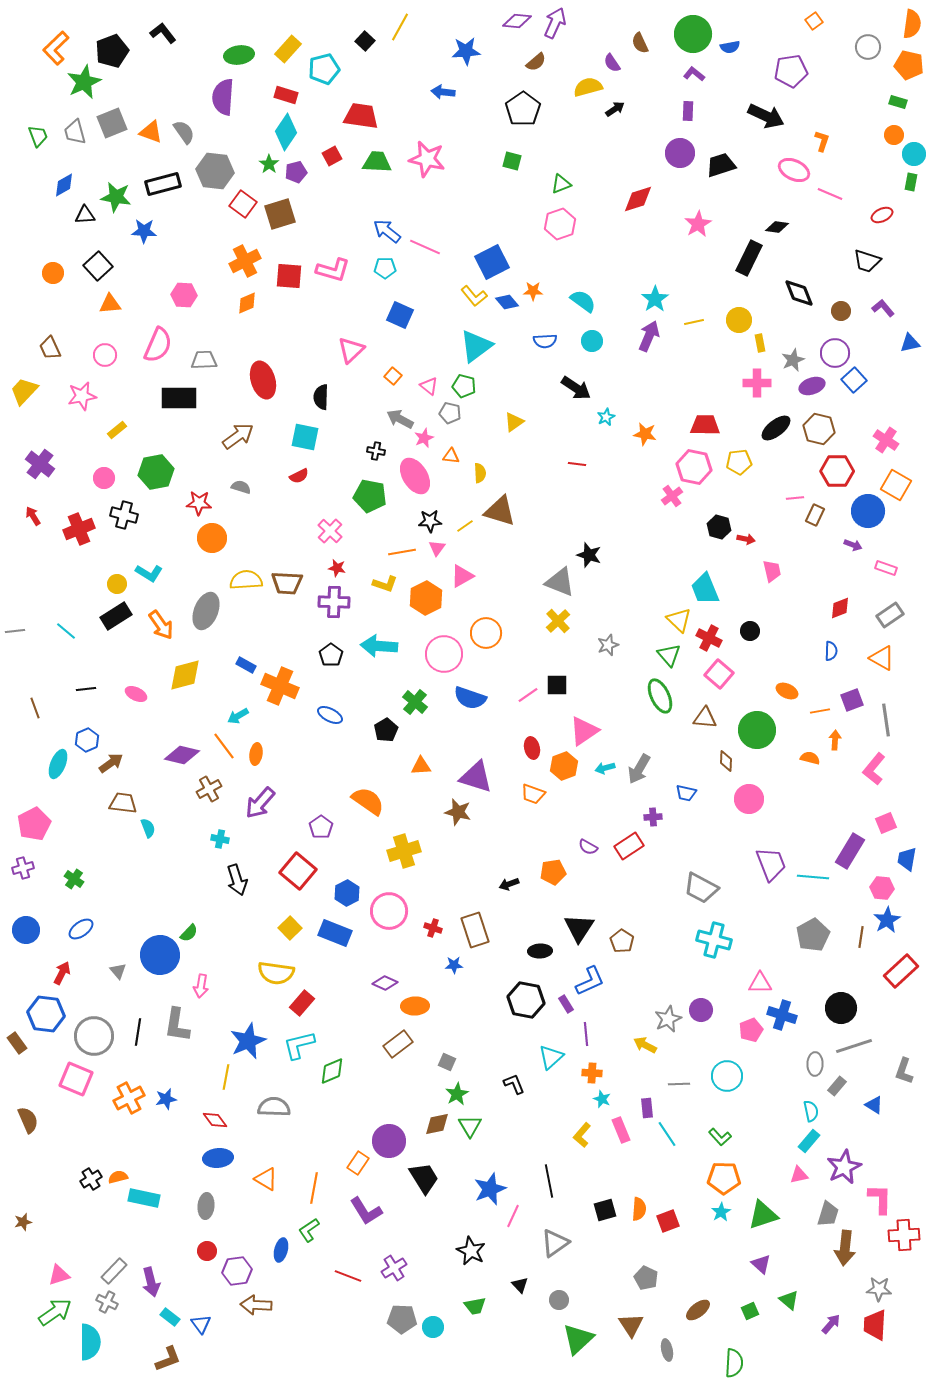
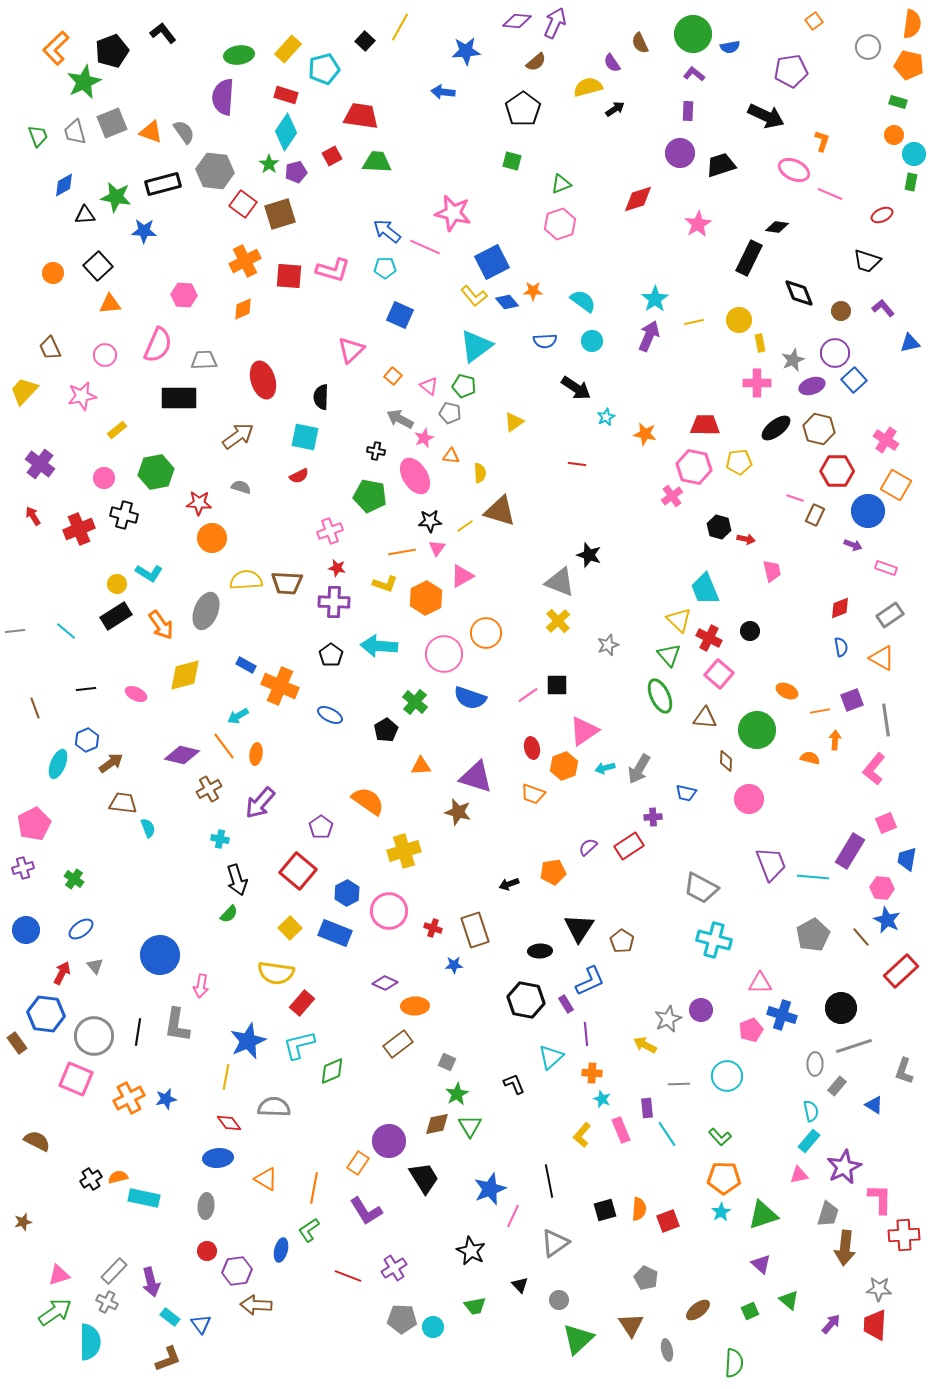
pink star at (427, 159): moved 26 px right, 54 px down
orange diamond at (247, 303): moved 4 px left, 6 px down
pink line at (795, 498): rotated 24 degrees clockwise
pink cross at (330, 531): rotated 25 degrees clockwise
blue semicircle at (831, 651): moved 10 px right, 4 px up; rotated 12 degrees counterclockwise
purple semicircle at (588, 847): rotated 108 degrees clockwise
blue star at (887, 920): rotated 16 degrees counterclockwise
green semicircle at (189, 933): moved 40 px right, 19 px up
brown line at (861, 937): rotated 50 degrees counterclockwise
gray triangle at (118, 971): moved 23 px left, 5 px up
brown semicircle at (28, 1120): moved 9 px right, 21 px down; rotated 40 degrees counterclockwise
red diamond at (215, 1120): moved 14 px right, 3 px down
